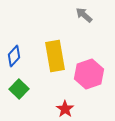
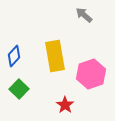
pink hexagon: moved 2 px right
red star: moved 4 px up
